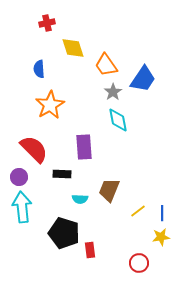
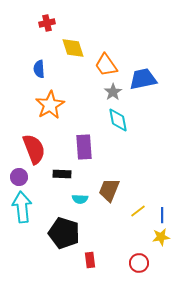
blue trapezoid: rotated 136 degrees counterclockwise
red semicircle: rotated 24 degrees clockwise
blue line: moved 2 px down
red rectangle: moved 10 px down
